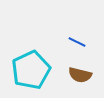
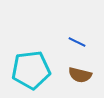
cyan pentagon: rotated 18 degrees clockwise
